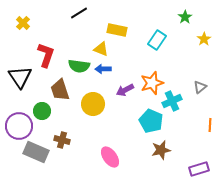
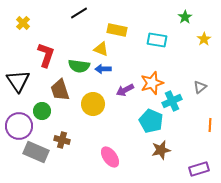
cyan rectangle: rotated 66 degrees clockwise
black triangle: moved 2 px left, 4 px down
